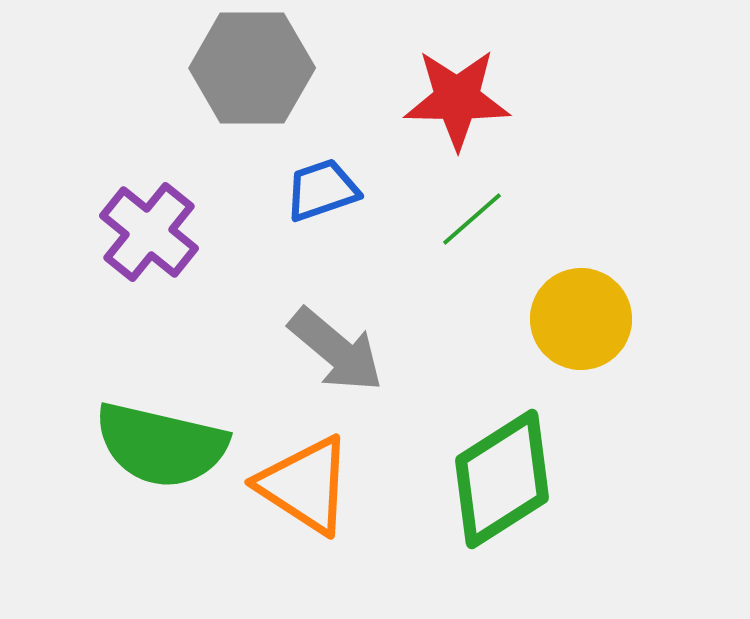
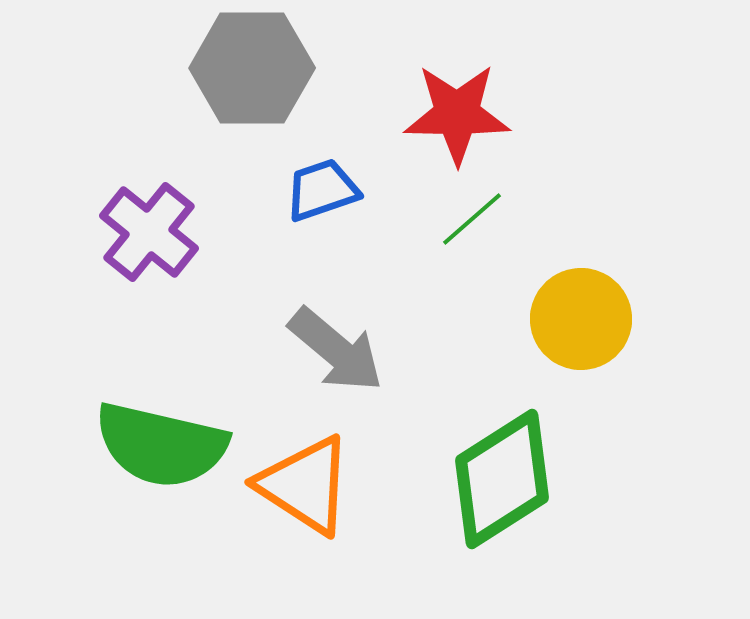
red star: moved 15 px down
